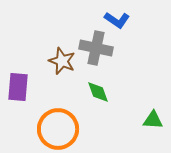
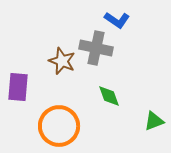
green diamond: moved 11 px right, 4 px down
green triangle: moved 1 px right, 1 px down; rotated 25 degrees counterclockwise
orange circle: moved 1 px right, 3 px up
